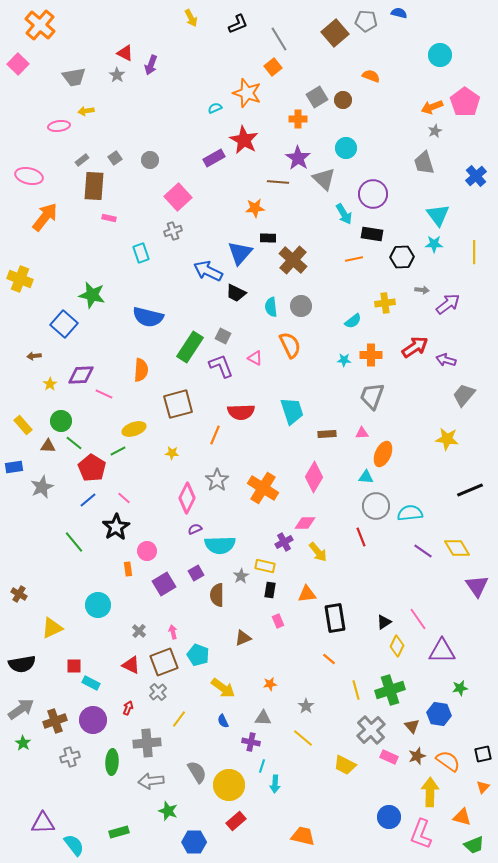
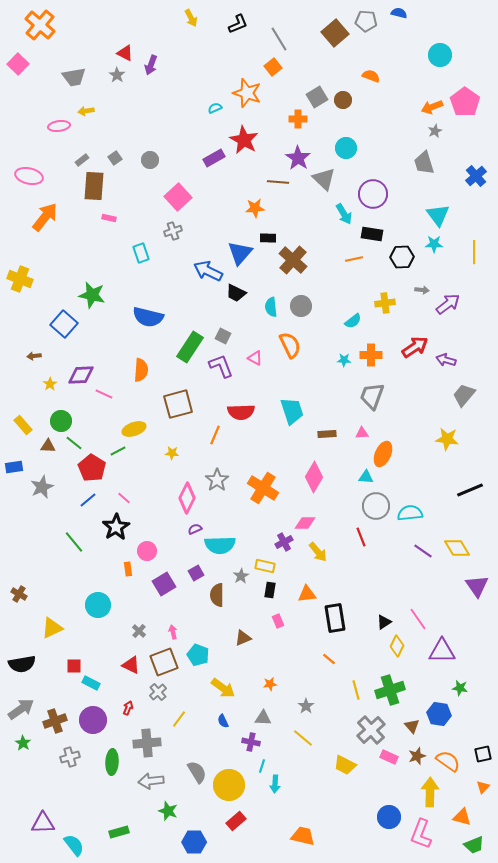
green star at (460, 688): rotated 21 degrees clockwise
